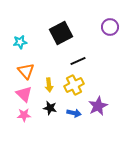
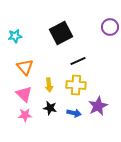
cyan star: moved 5 px left, 6 px up
orange triangle: moved 1 px left, 4 px up
yellow cross: moved 2 px right; rotated 30 degrees clockwise
pink star: moved 1 px right
